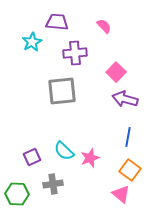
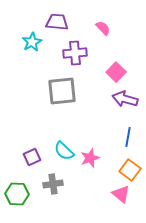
pink semicircle: moved 1 px left, 2 px down
